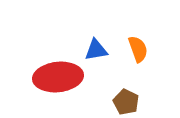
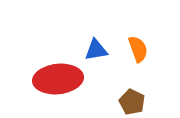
red ellipse: moved 2 px down
brown pentagon: moved 6 px right
